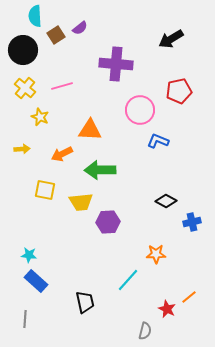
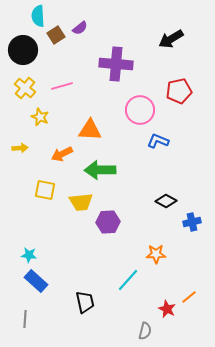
cyan semicircle: moved 3 px right
yellow arrow: moved 2 px left, 1 px up
